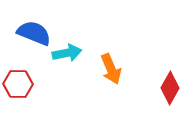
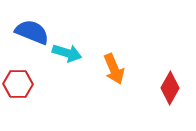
blue semicircle: moved 2 px left, 1 px up
cyan arrow: rotated 28 degrees clockwise
orange arrow: moved 3 px right
